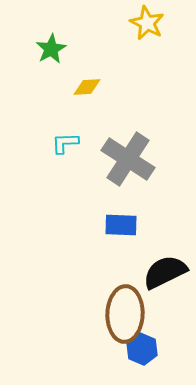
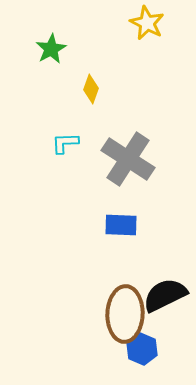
yellow diamond: moved 4 px right, 2 px down; rotated 68 degrees counterclockwise
black semicircle: moved 23 px down
